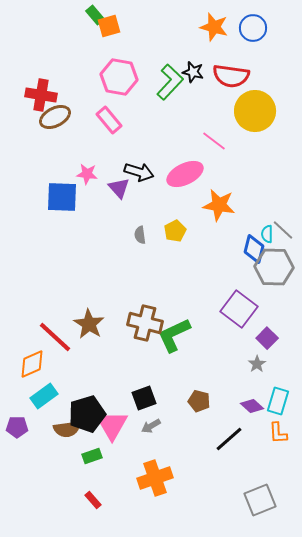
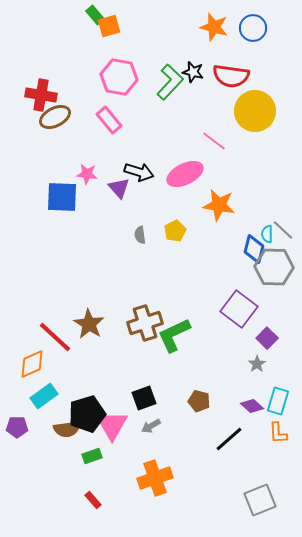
brown cross at (145, 323): rotated 32 degrees counterclockwise
